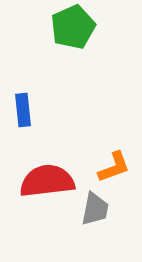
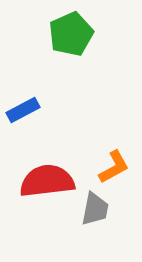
green pentagon: moved 2 px left, 7 px down
blue rectangle: rotated 68 degrees clockwise
orange L-shape: rotated 9 degrees counterclockwise
